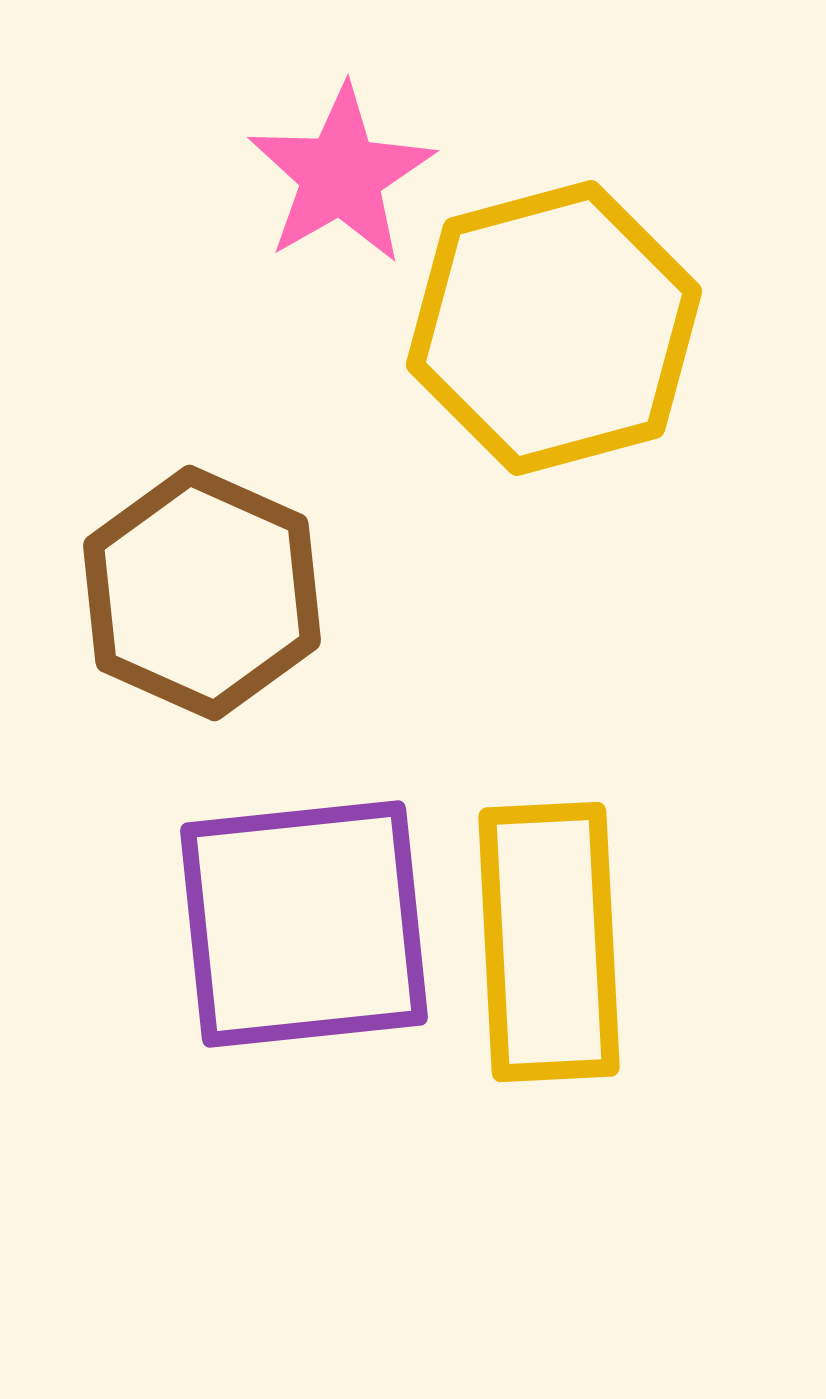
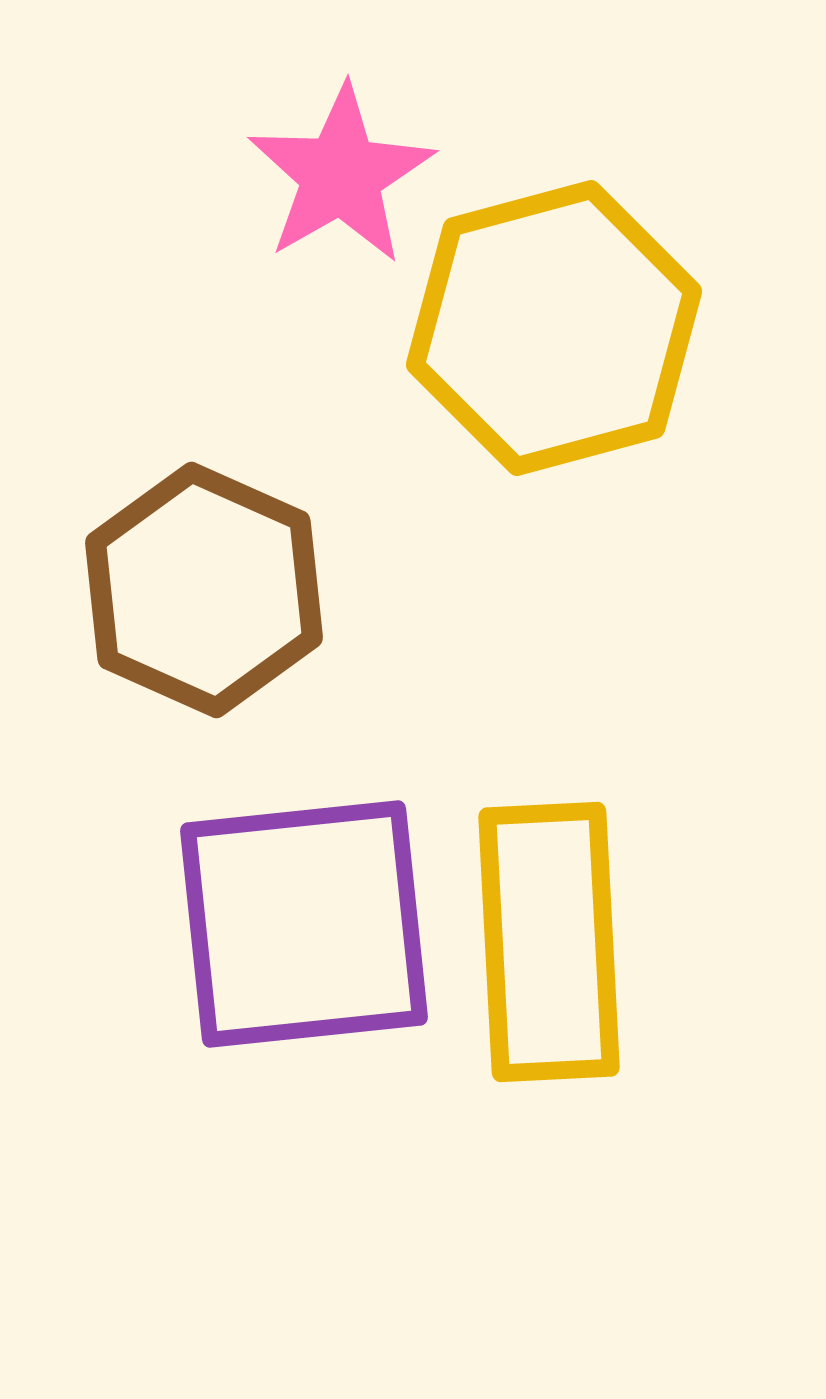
brown hexagon: moved 2 px right, 3 px up
